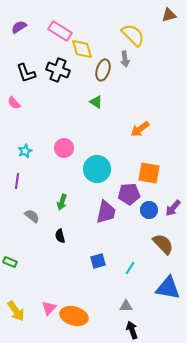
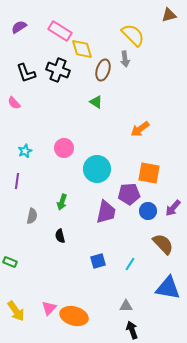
blue circle: moved 1 px left, 1 px down
gray semicircle: rotated 63 degrees clockwise
cyan line: moved 4 px up
